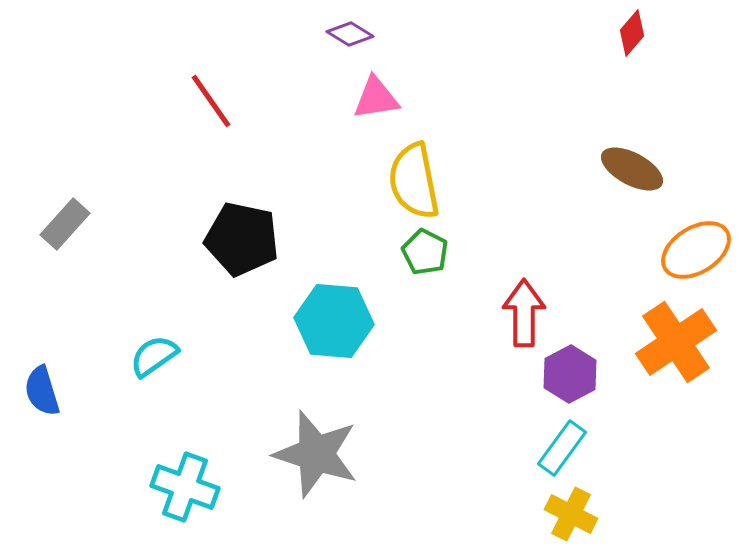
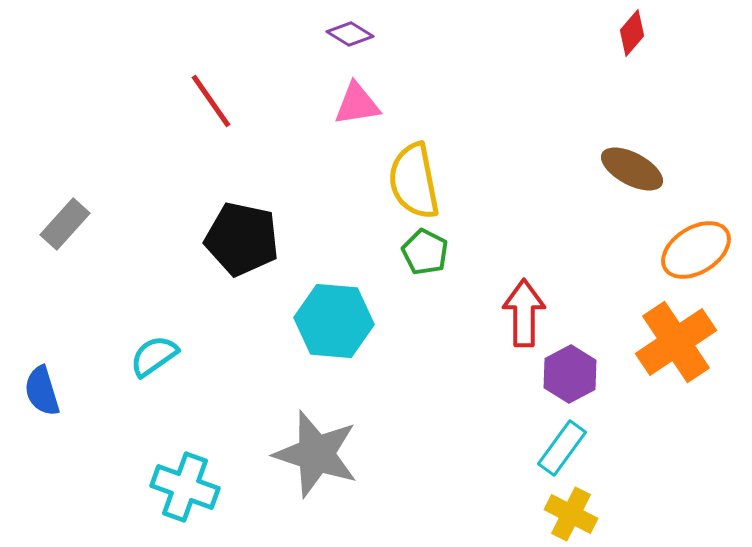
pink triangle: moved 19 px left, 6 px down
